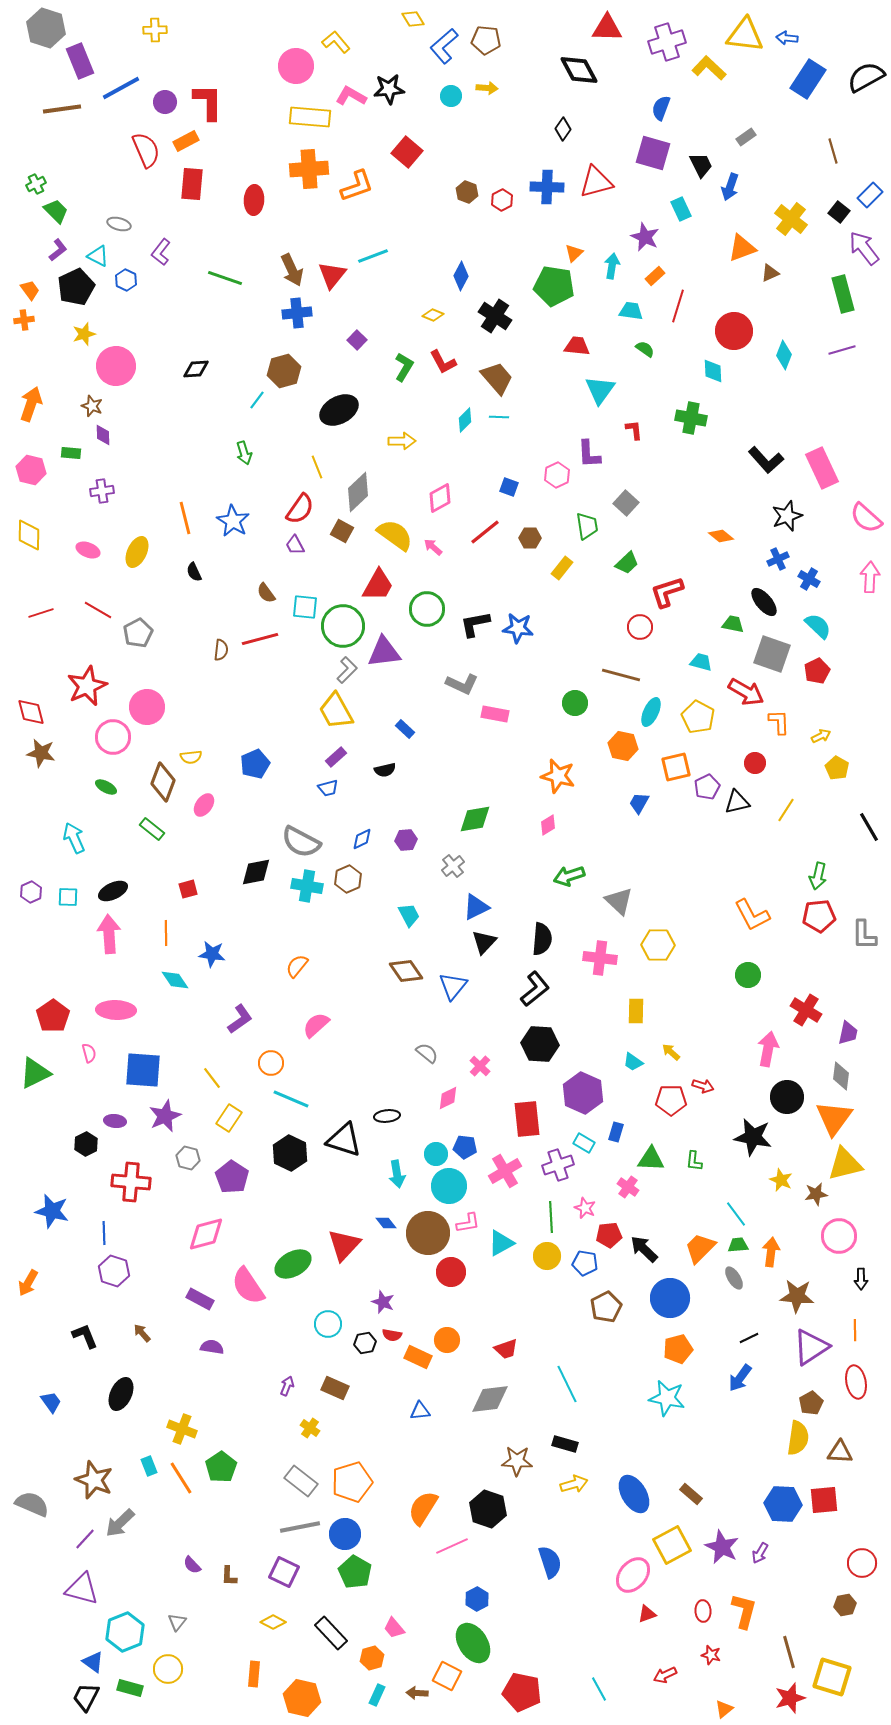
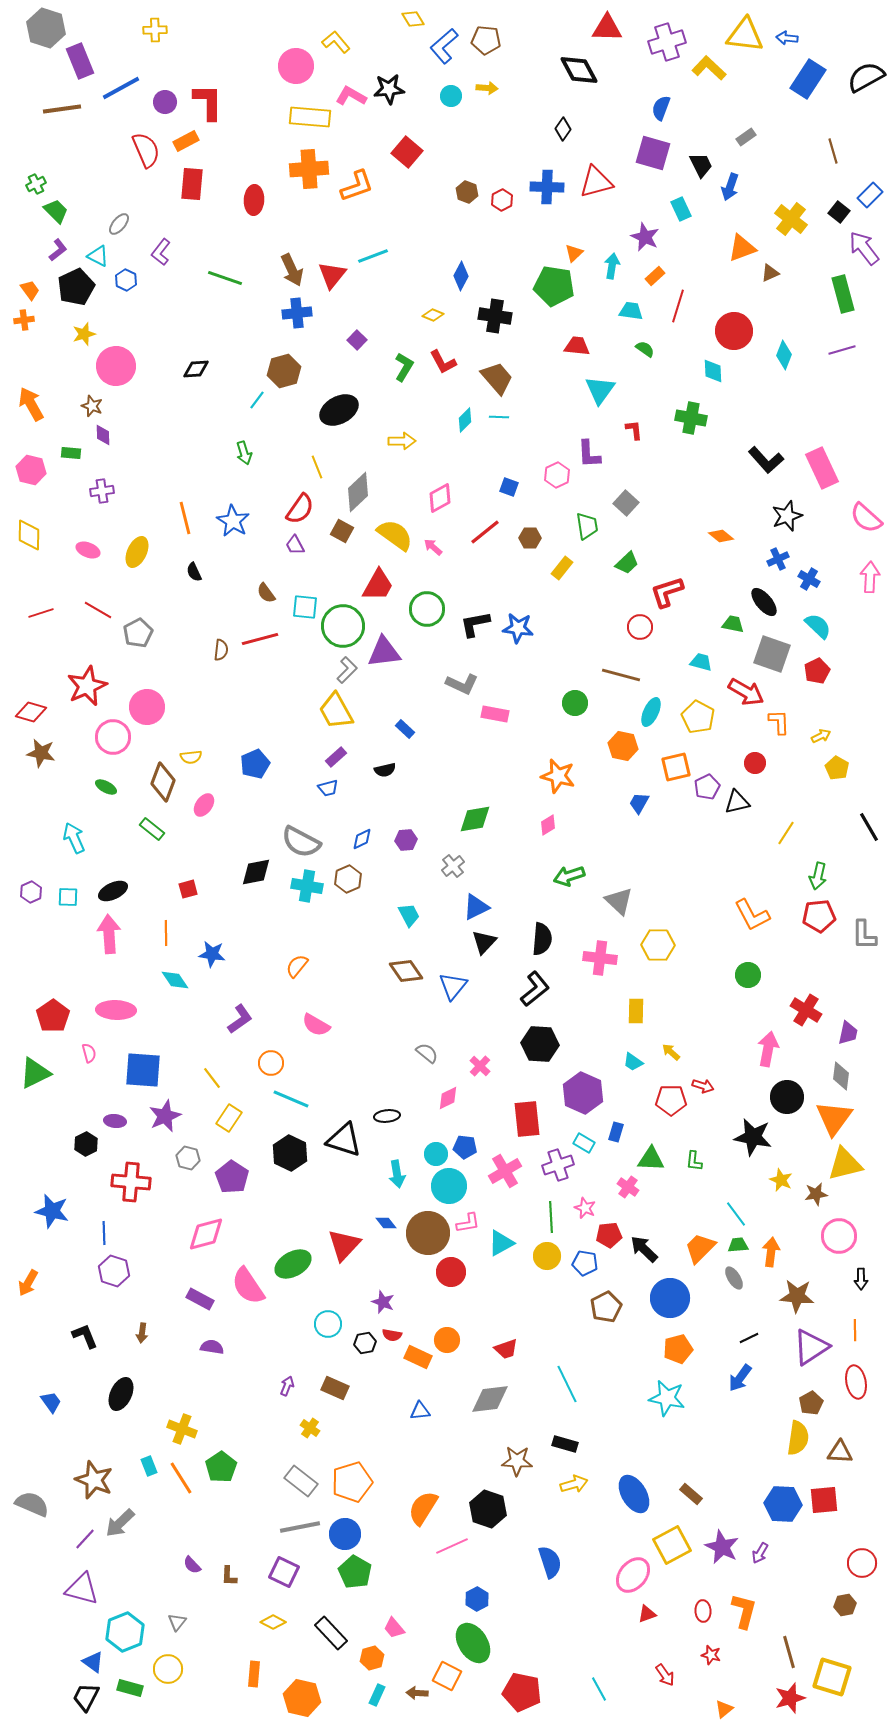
gray ellipse at (119, 224): rotated 65 degrees counterclockwise
black cross at (495, 316): rotated 24 degrees counterclockwise
orange arrow at (31, 404): rotated 48 degrees counterclockwise
red diamond at (31, 712): rotated 60 degrees counterclockwise
yellow line at (786, 810): moved 23 px down
pink semicircle at (316, 1025): rotated 108 degrees counterclockwise
brown arrow at (142, 1333): rotated 132 degrees counterclockwise
red arrow at (665, 1675): rotated 100 degrees counterclockwise
